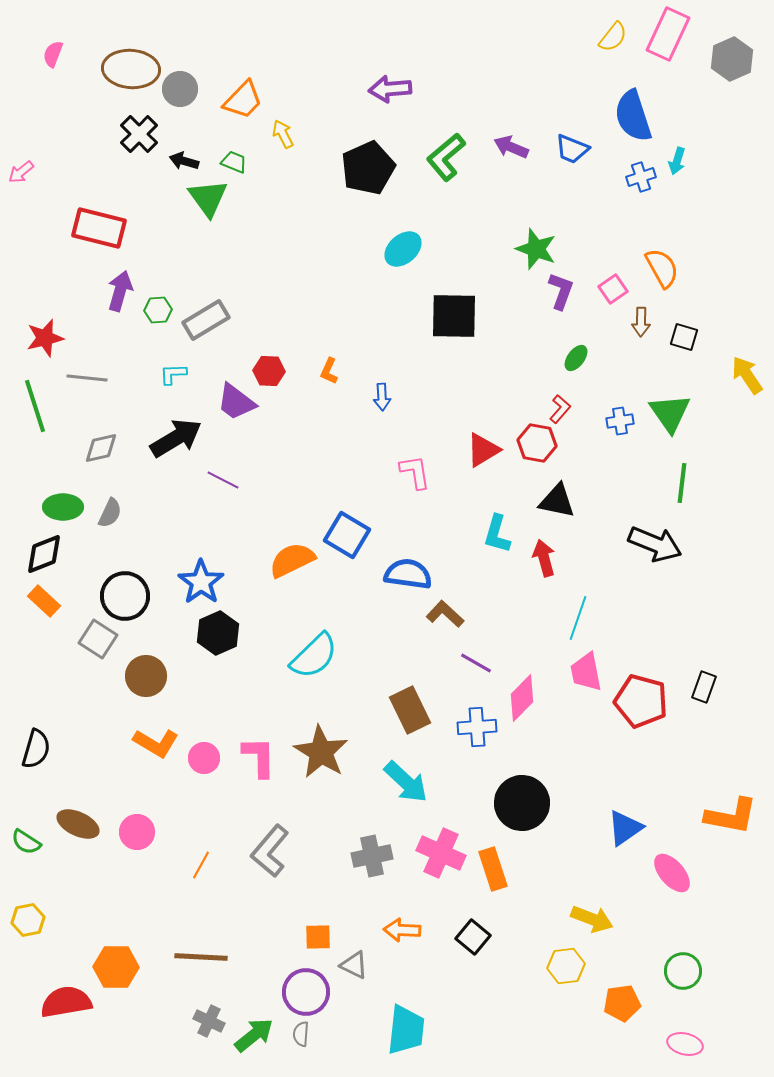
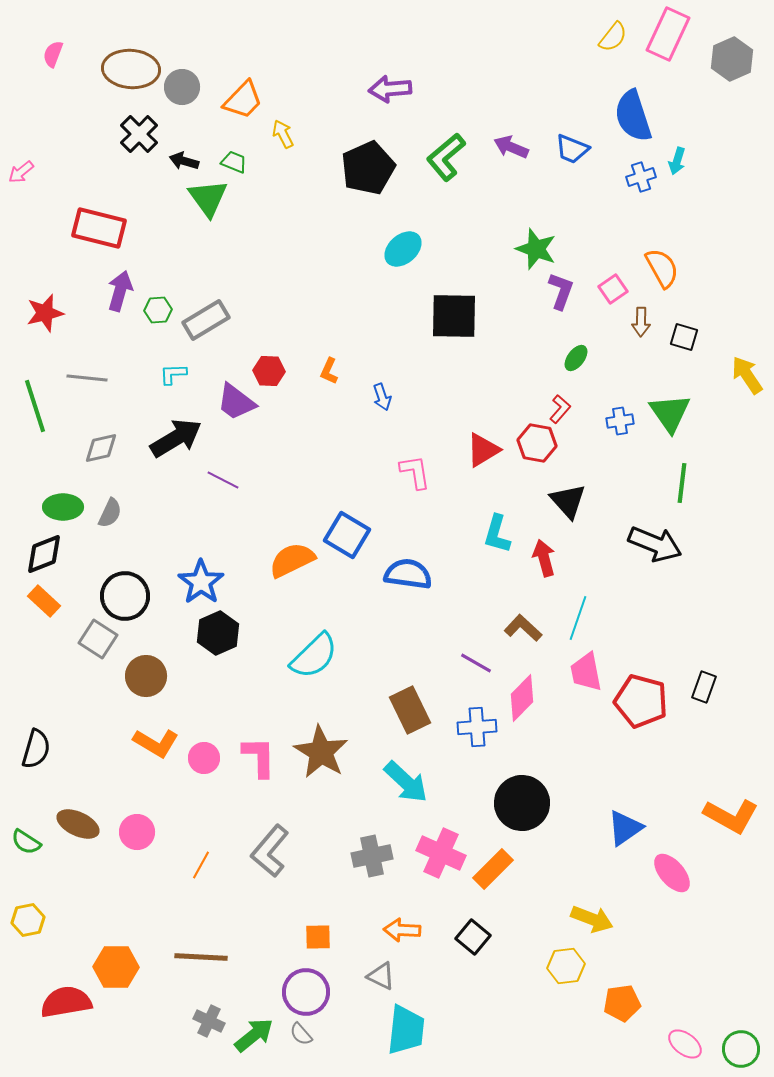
gray circle at (180, 89): moved 2 px right, 2 px up
red star at (45, 338): moved 25 px up
blue arrow at (382, 397): rotated 16 degrees counterclockwise
black triangle at (557, 501): moved 11 px right; rotated 36 degrees clockwise
brown L-shape at (445, 614): moved 78 px right, 14 px down
orange L-shape at (731, 816): rotated 18 degrees clockwise
orange rectangle at (493, 869): rotated 63 degrees clockwise
gray triangle at (354, 965): moved 27 px right, 11 px down
green circle at (683, 971): moved 58 px right, 78 px down
gray semicircle at (301, 1034): rotated 45 degrees counterclockwise
pink ellipse at (685, 1044): rotated 24 degrees clockwise
